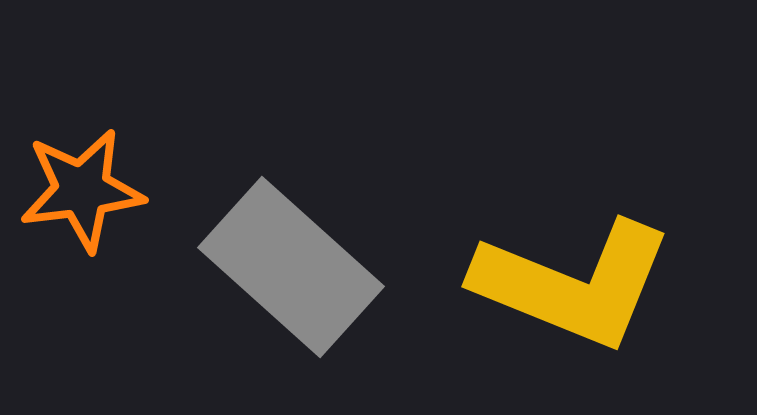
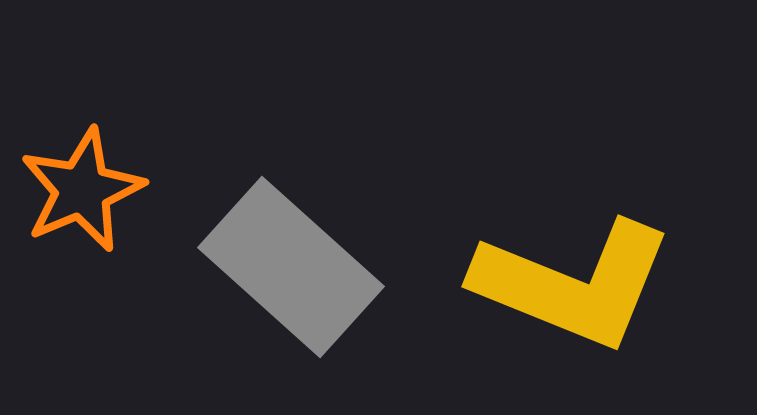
orange star: rotated 16 degrees counterclockwise
